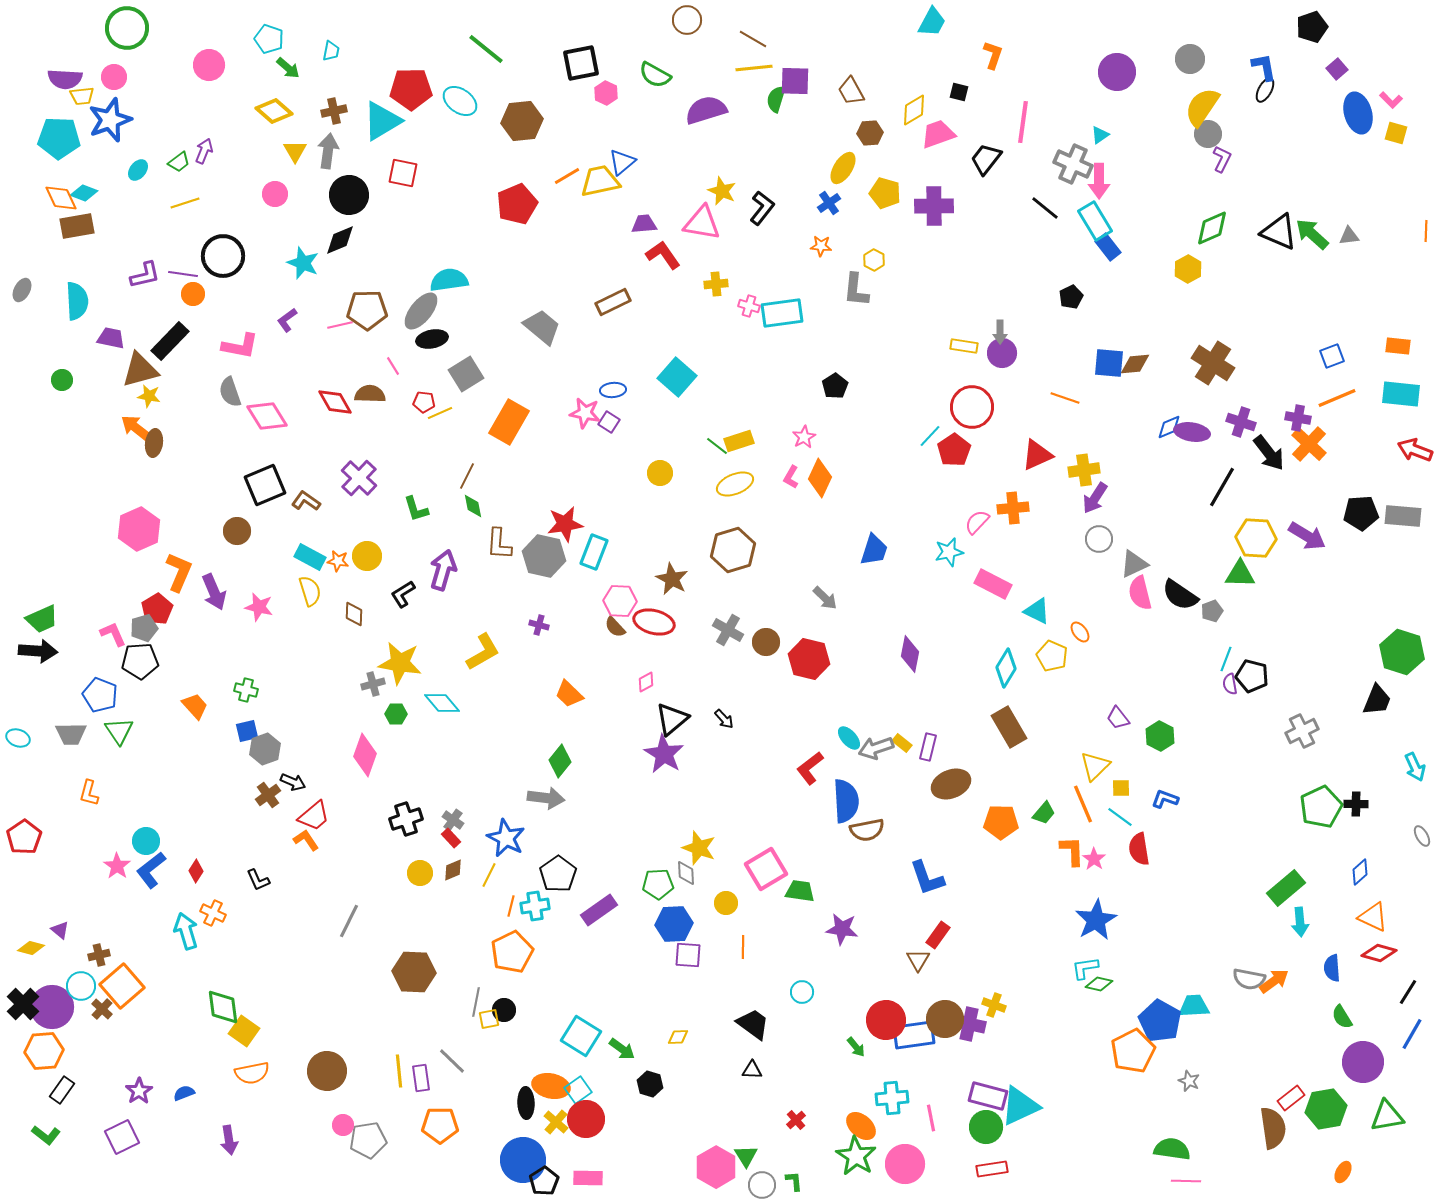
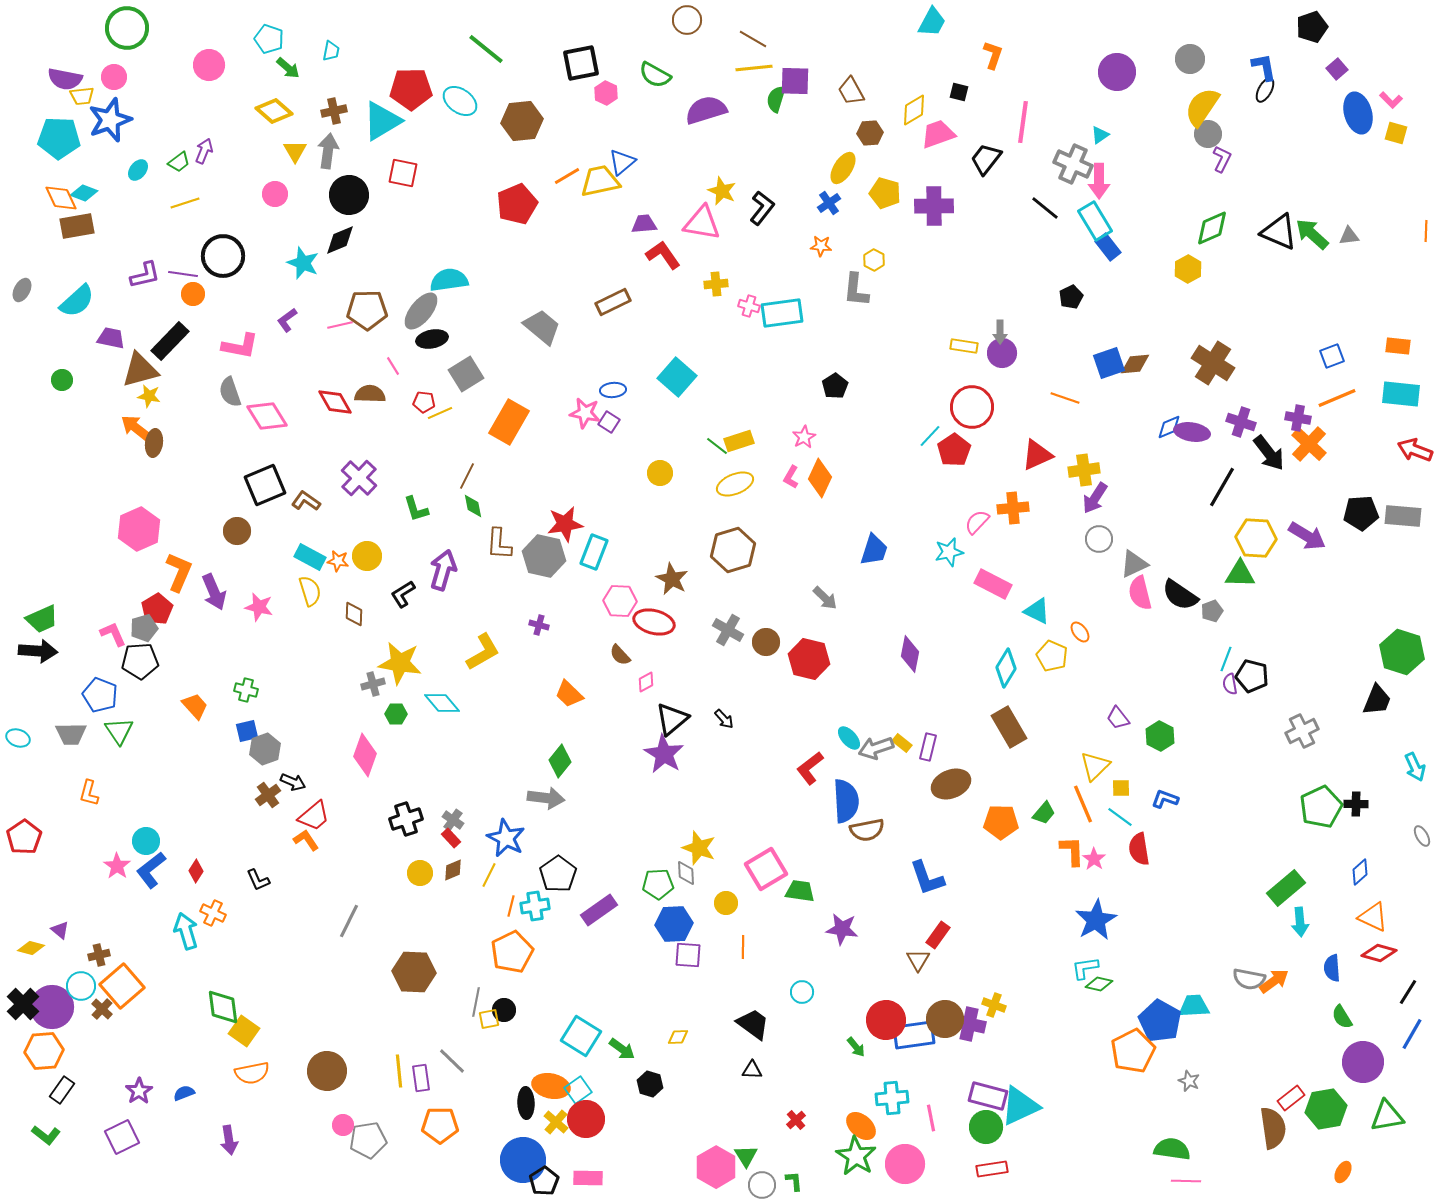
purple semicircle at (65, 79): rotated 8 degrees clockwise
cyan semicircle at (77, 301): rotated 51 degrees clockwise
blue square at (1109, 363): rotated 24 degrees counterclockwise
brown semicircle at (615, 627): moved 5 px right, 28 px down
